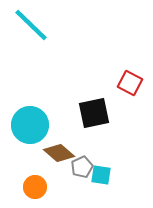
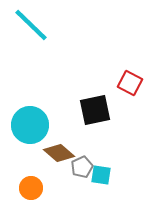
black square: moved 1 px right, 3 px up
orange circle: moved 4 px left, 1 px down
